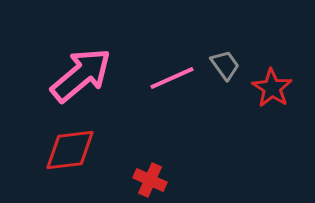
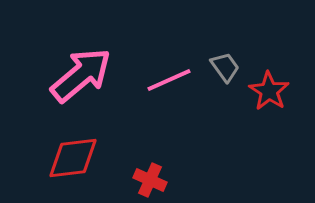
gray trapezoid: moved 2 px down
pink line: moved 3 px left, 2 px down
red star: moved 3 px left, 3 px down
red diamond: moved 3 px right, 8 px down
